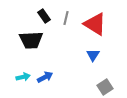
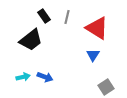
gray line: moved 1 px right, 1 px up
red triangle: moved 2 px right, 4 px down
black trapezoid: rotated 35 degrees counterclockwise
blue arrow: rotated 49 degrees clockwise
gray square: moved 1 px right
